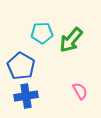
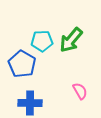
cyan pentagon: moved 8 px down
blue pentagon: moved 1 px right, 2 px up
blue cross: moved 4 px right, 7 px down; rotated 10 degrees clockwise
